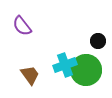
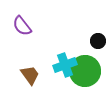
green circle: moved 1 px left, 1 px down
